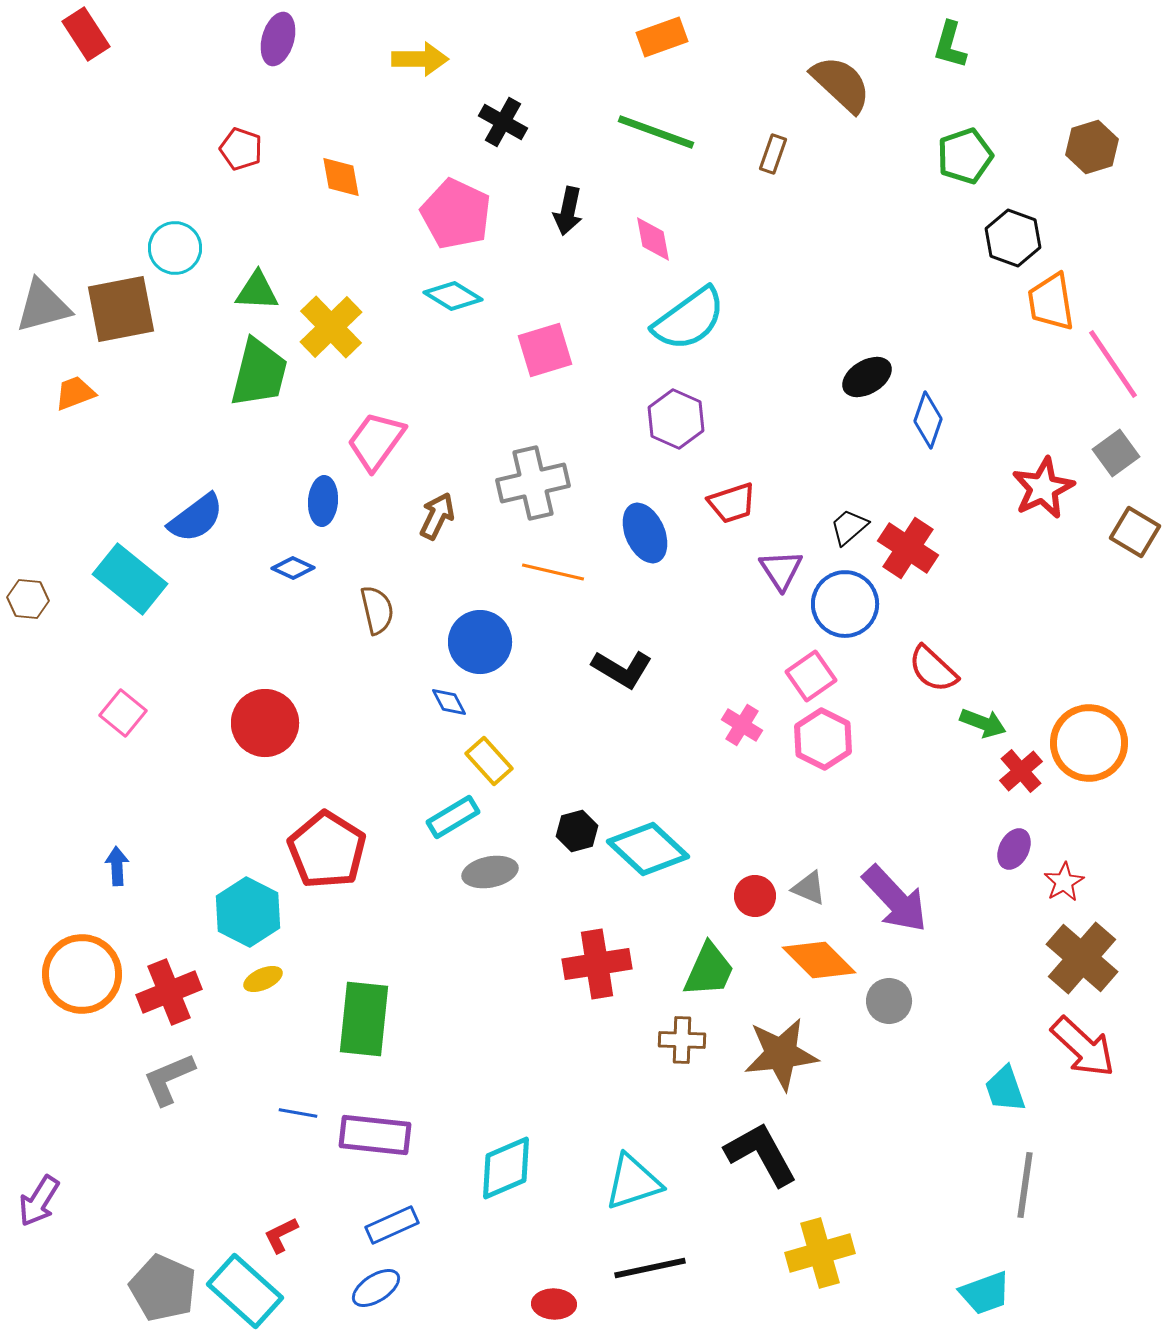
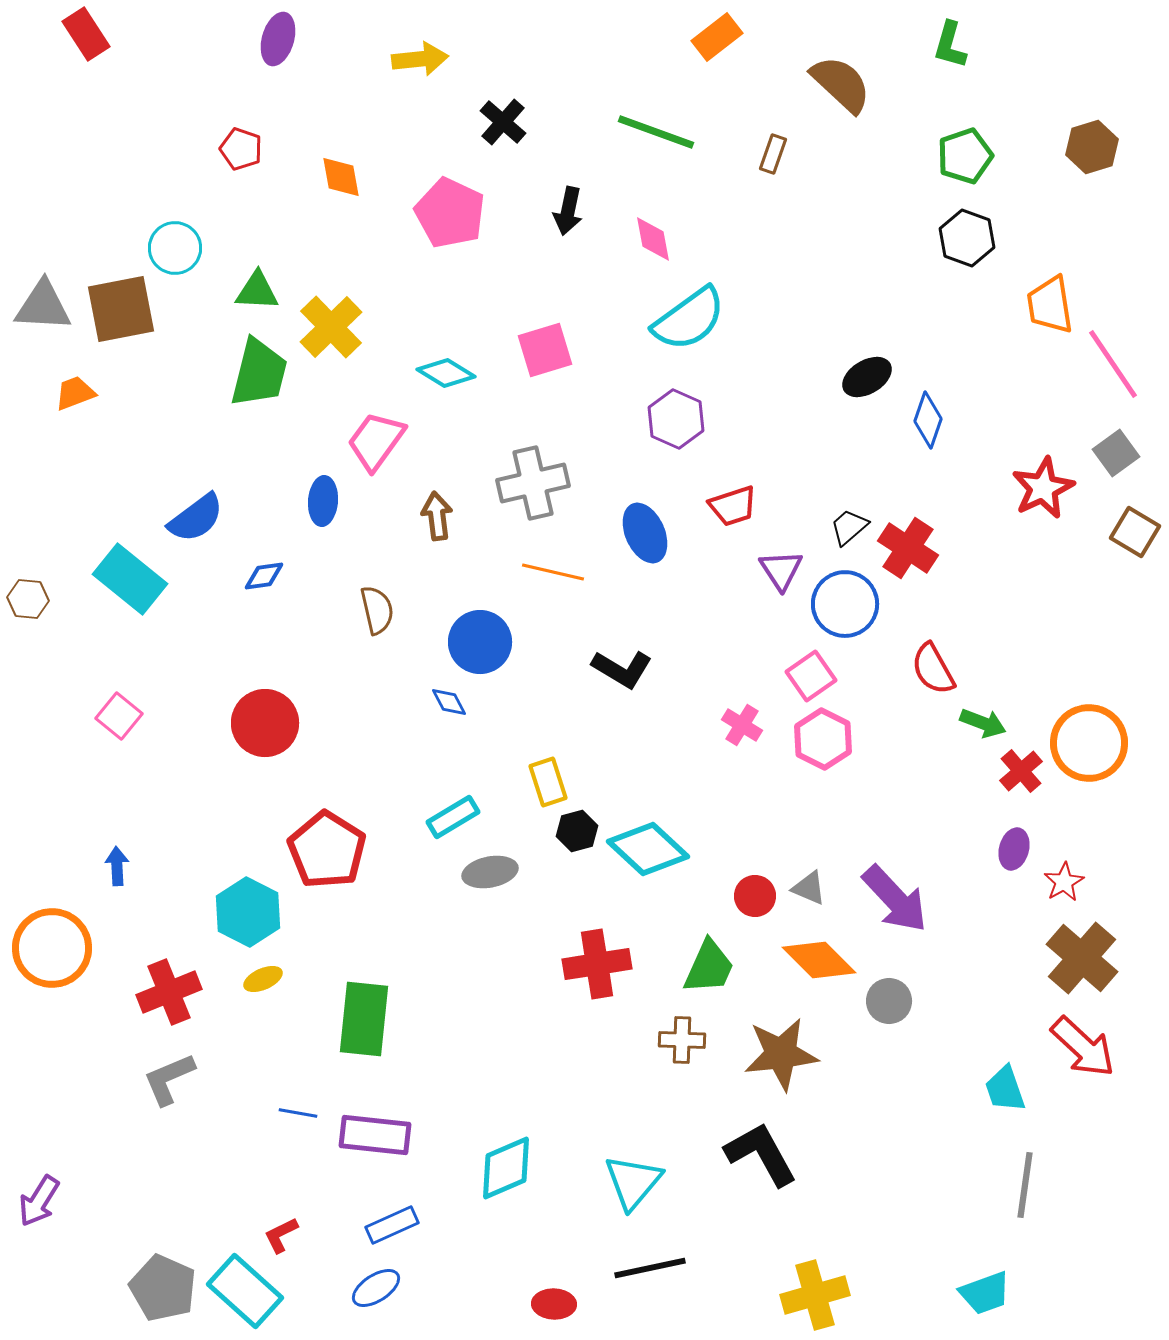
orange rectangle at (662, 37): moved 55 px right; rotated 18 degrees counterclockwise
yellow arrow at (420, 59): rotated 6 degrees counterclockwise
black cross at (503, 122): rotated 12 degrees clockwise
pink pentagon at (456, 214): moved 6 px left, 1 px up
black hexagon at (1013, 238): moved 46 px left
cyan diamond at (453, 296): moved 7 px left, 77 px down
orange trapezoid at (1051, 302): moved 1 px left, 3 px down
gray triangle at (43, 306): rotated 18 degrees clockwise
red trapezoid at (732, 503): moved 1 px right, 3 px down
brown arrow at (437, 516): rotated 33 degrees counterclockwise
blue diamond at (293, 568): moved 29 px left, 8 px down; rotated 33 degrees counterclockwise
red semicircle at (933, 669): rotated 18 degrees clockwise
pink square at (123, 713): moved 4 px left, 3 px down
yellow rectangle at (489, 761): moved 59 px right, 21 px down; rotated 24 degrees clockwise
purple ellipse at (1014, 849): rotated 12 degrees counterclockwise
green trapezoid at (709, 970): moved 3 px up
orange circle at (82, 974): moved 30 px left, 26 px up
cyan triangle at (633, 1182): rotated 32 degrees counterclockwise
yellow cross at (820, 1253): moved 5 px left, 42 px down
